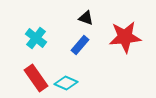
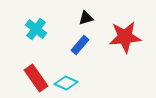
black triangle: rotated 35 degrees counterclockwise
cyan cross: moved 9 px up
